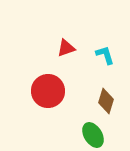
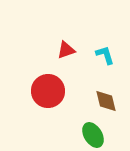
red triangle: moved 2 px down
brown diamond: rotated 30 degrees counterclockwise
